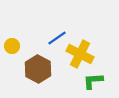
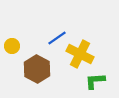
brown hexagon: moved 1 px left
green L-shape: moved 2 px right
